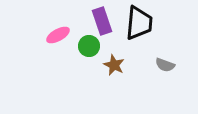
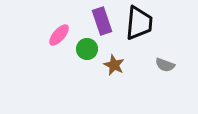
pink ellipse: moved 1 px right; rotated 20 degrees counterclockwise
green circle: moved 2 px left, 3 px down
